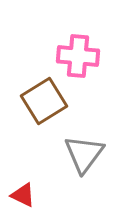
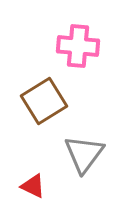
pink cross: moved 10 px up
red triangle: moved 10 px right, 9 px up
